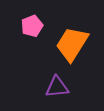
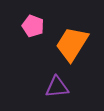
pink pentagon: moved 1 px right; rotated 30 degrees counterclockwise
